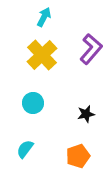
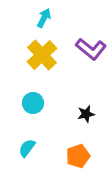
cyan arrow: moved 1 px down
purple L-shape: rotated 88 degrees clockwise
cyan semicircle: moved 2 px right, 1 px up
